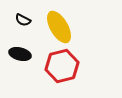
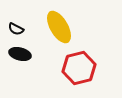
black semicircle: moved 7 px left, 9 px down
red hexagon: moved 17 px right, 2 px down
